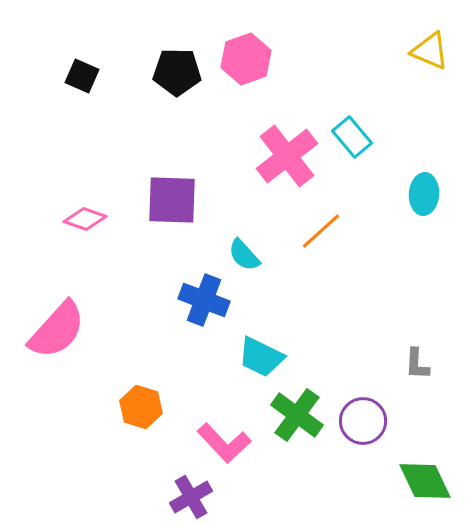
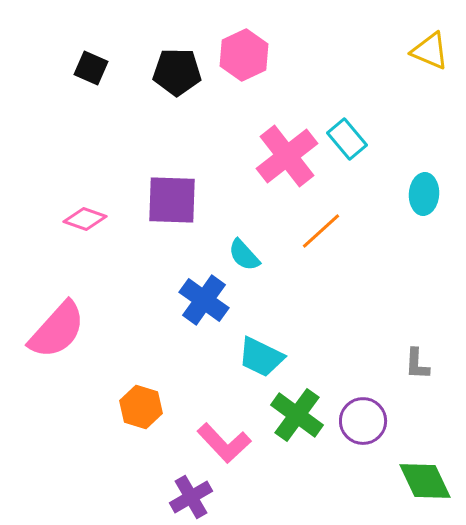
pink hexagon: moved 2 px left, 4 px up; rotated 6 degrees counterclockwise
black square: moved 9 px right, 8 px up
cyan rectangle: moved 5 px left, 2 px down
blue cross: rotated 15 degrees clockwise
